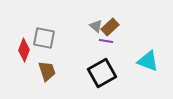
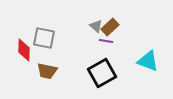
red diamond: rotated 20 degrees counterclockwise
brown trapezoid: rotated 120 degrees clockwise
